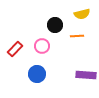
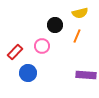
yellow semicircle: moved 2 px left, 1 px up
orange line: rotated 64 degrees counterclockwise
red rectangle: moved 3 px down
blue circle: moved 9 px left, 1 px up
